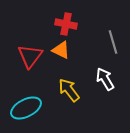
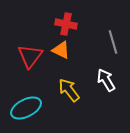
white arrow: moved 1 px right, 1 px down
